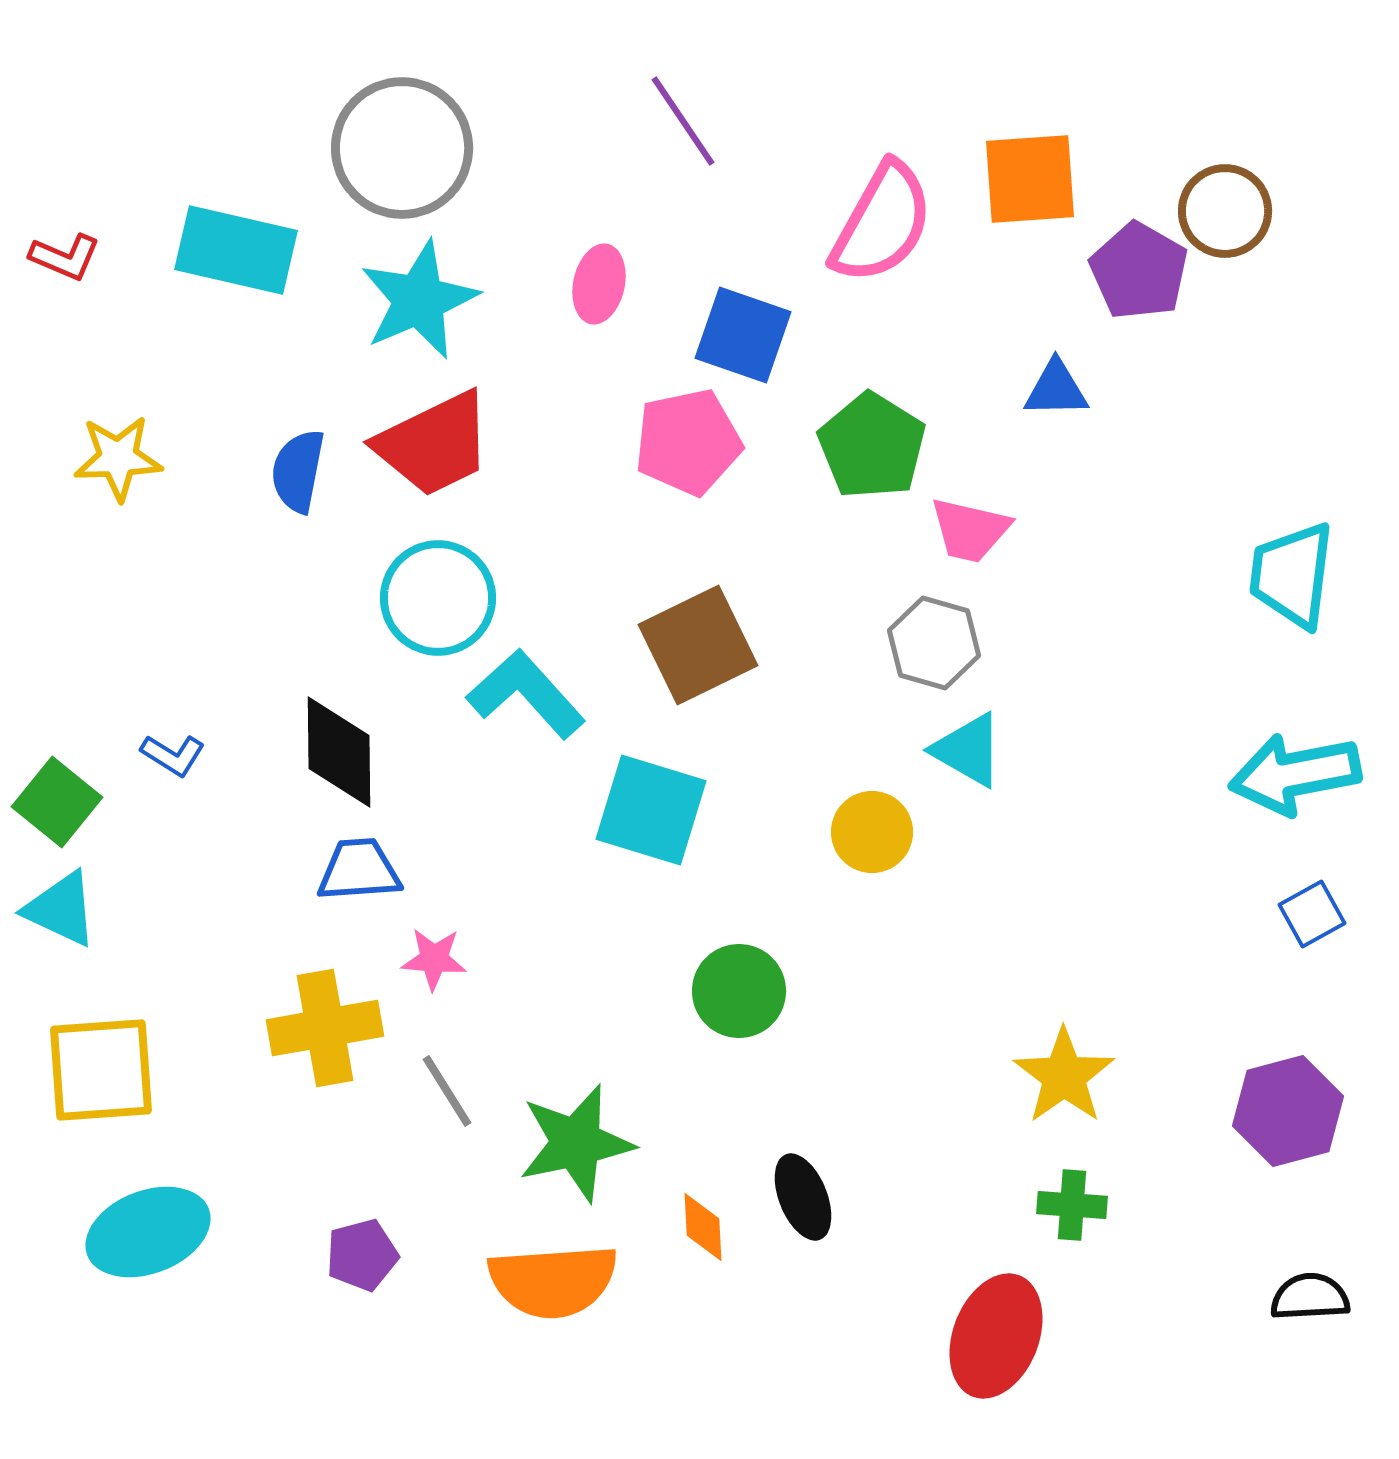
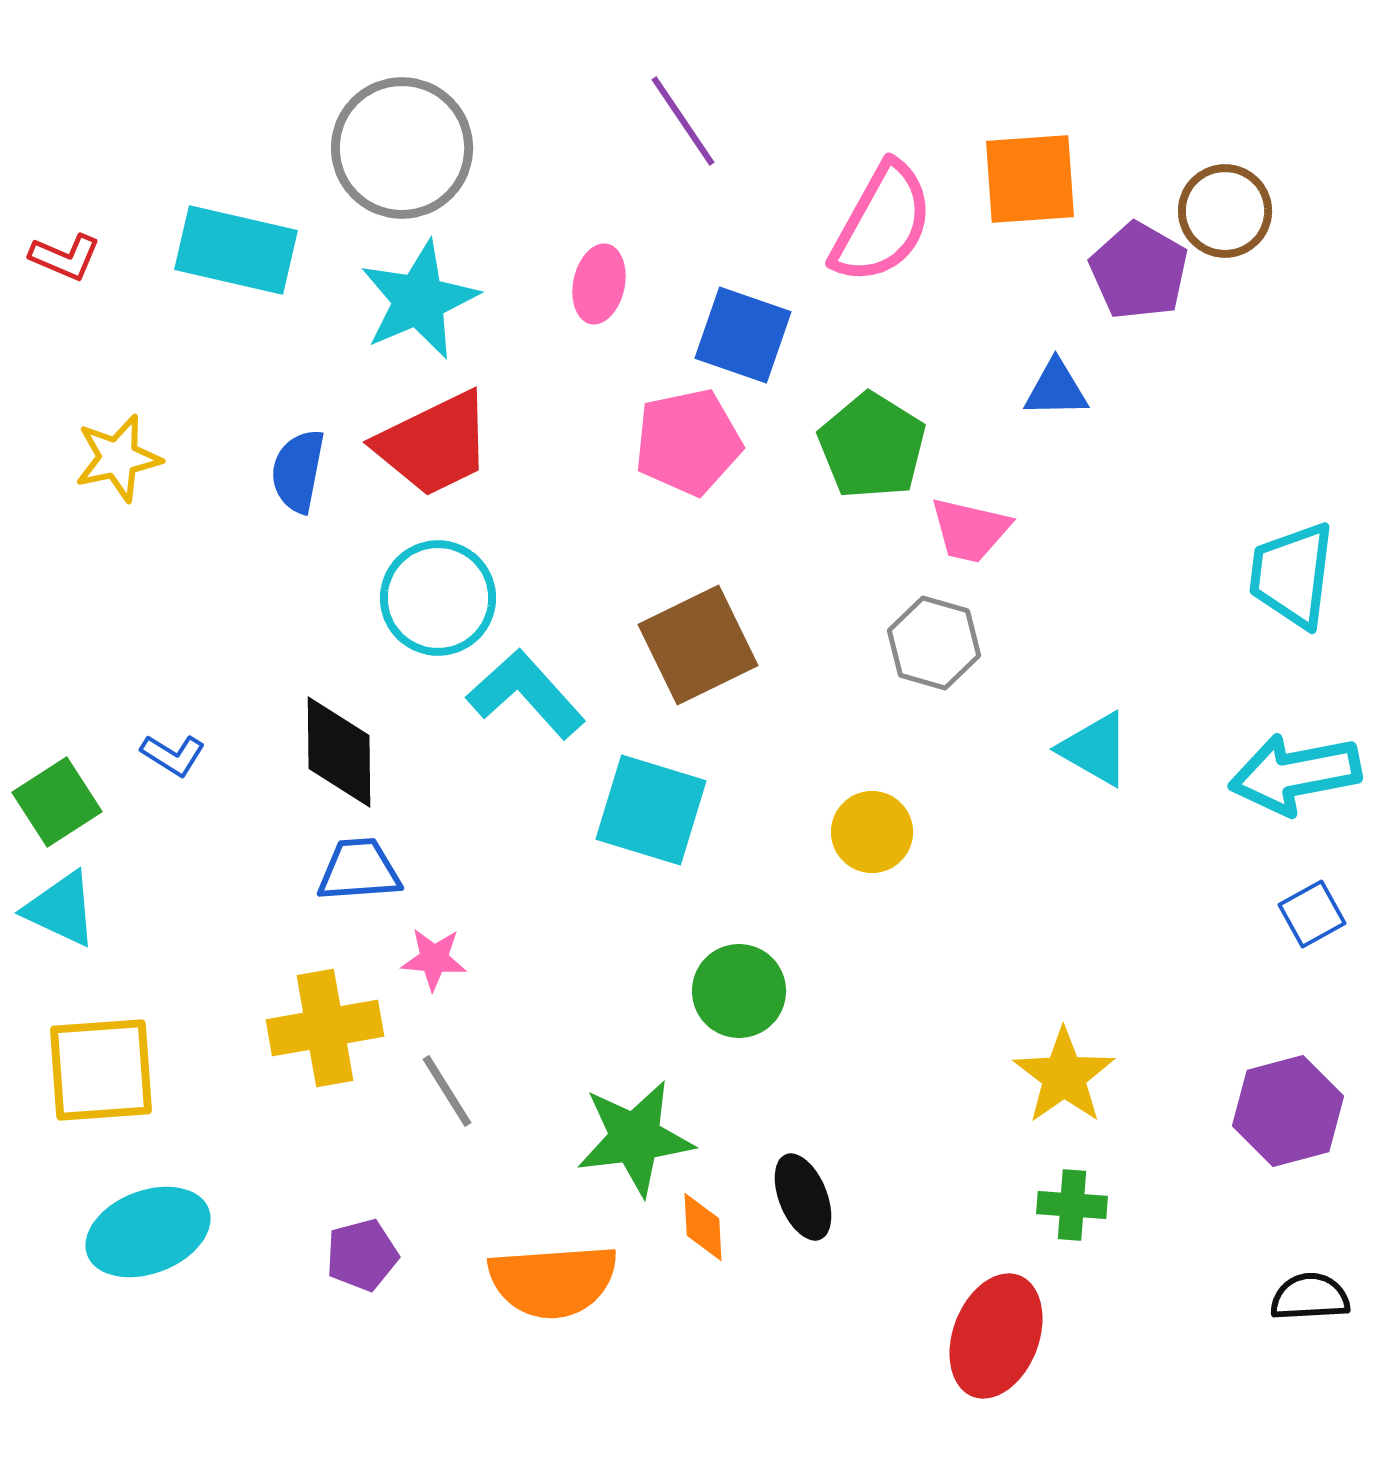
yellow star at (118, 458): rotated 10 degrees counterclockwise
cyan triangle at (968, 750): moved 127 px right, 1 px up
green square at (57, 802): rotated 18 degrees clockwise
green star at (576, 1143): moved 59 px right, 5 px up; rotated 5 degrees clockwise
